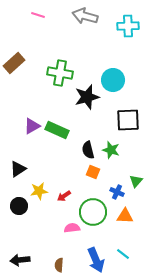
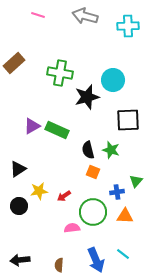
blue cross: rotated 32 degrees counterclockwise
